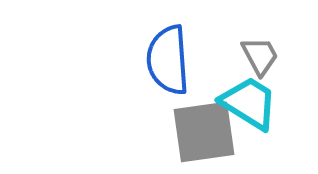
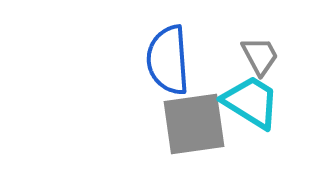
cyan trapezoid: moved 2 px right, 1 px up
gray square: moved 10 px left, 8 px up
